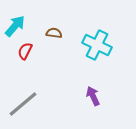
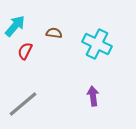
cyan cross: moved 1 px up
purple arrow: rotated 18 degrees clockwise
